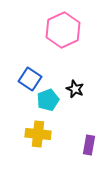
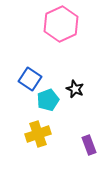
pink hexagon: moved 2 px left, 6 px up
yellow cross: rotated 25 degrees counterclockwise
purple rectangle: rotated 30 degrees counterclockwise
